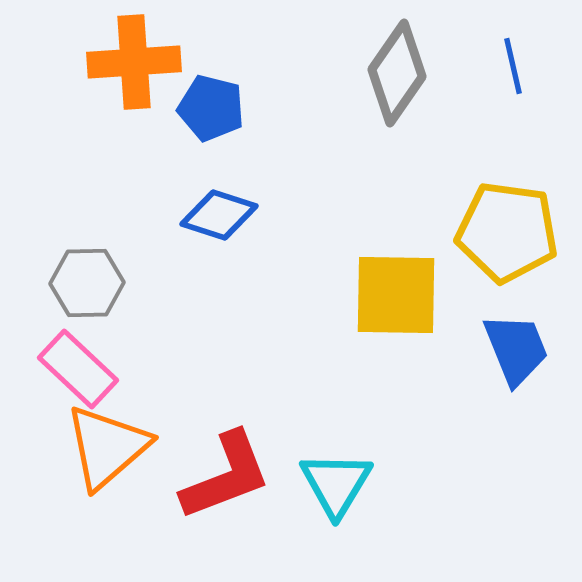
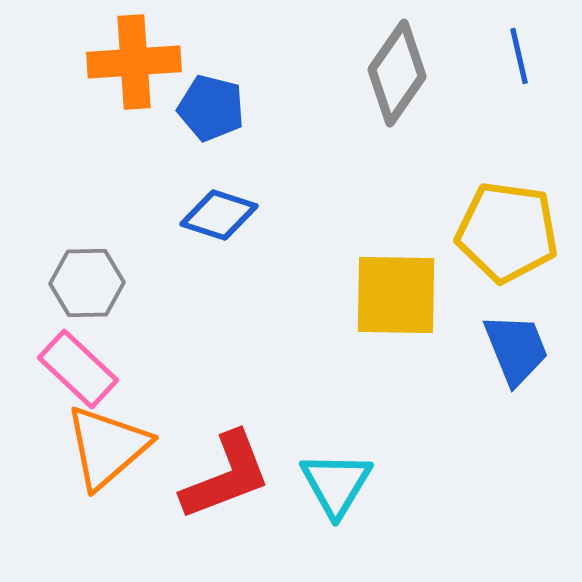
blue line: moved 6 px right, 10 px up
